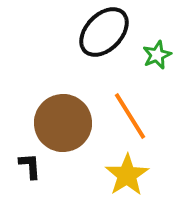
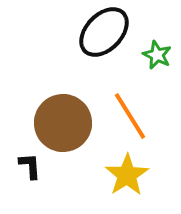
green star: rotated 24 degrees counterclockwise
